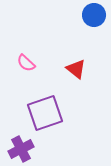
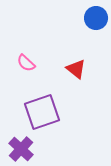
blue circle: moved 2 px right, 3 px down
purple square: moved 3 px left, 1 px up
purple cross: rotated 20 degrees counterclockwise
